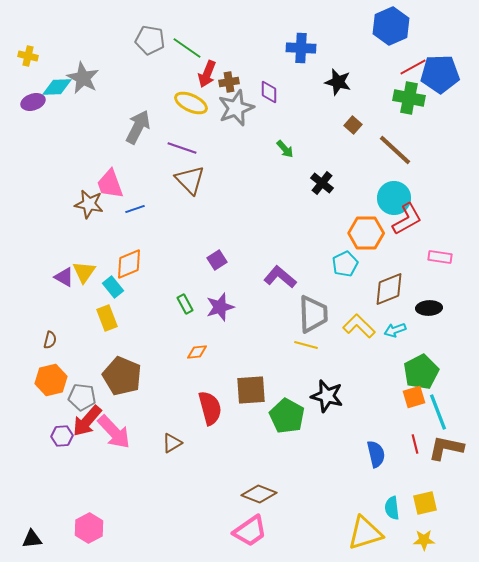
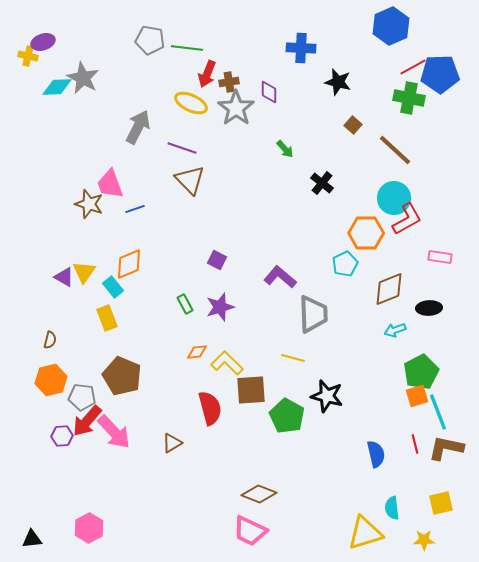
green line at (187, 48): rotated 28 degrees counterclockwise
purple ellipse at (33, 102): moved 10 px right, 60 px up
gray star at (236, 108): rotated 15 degrees counterclockwise
brown star at (89, 204): rotated 8 degrees clockwise
purple square at (217, 260): rotated 30 degrees counterclockwise
yellow L-shape at (359, 326): moved 132 px left, 37 px down
yellow line at (306, 345): moved 13 px left, 13 px down
orange square at (414, 397): moved 3 px right, 1 px up
yellow square at (425, 503): moved 16 px right
pink trapezoid at (250, 531): rotated 60 degrees clockwise
